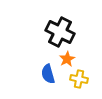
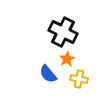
black cross: moved 3 px right
blue semicircle: rotated 24 degrees counterclockwise
